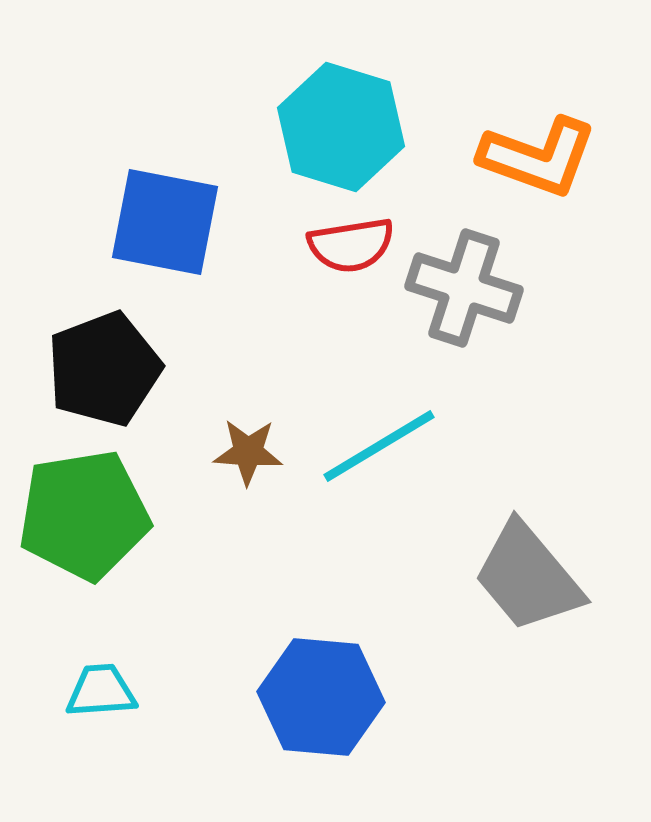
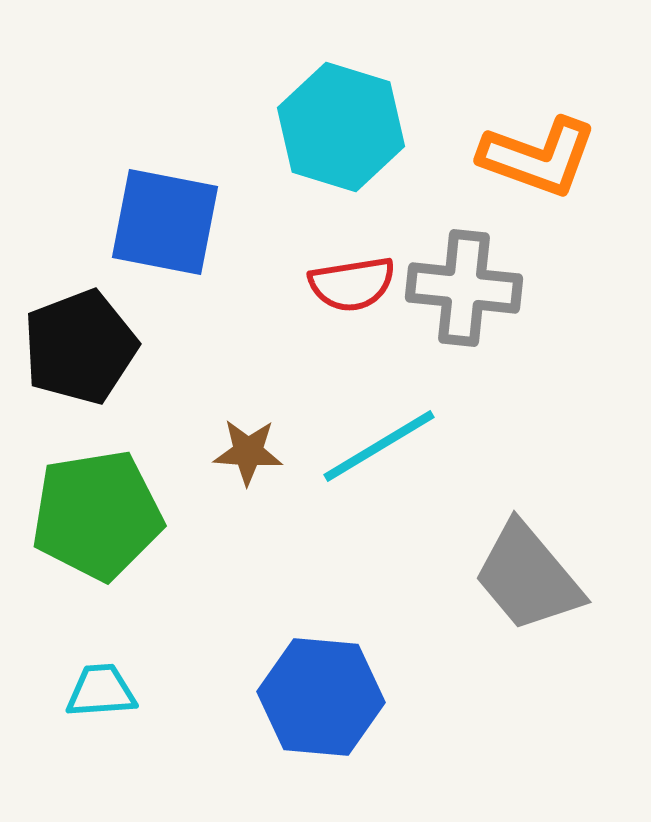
red semicircle: moved 1 px right, 39 px down
gray cross: rotated 12 degrees counterclockwise
black pentagon: moved 24 px left, 22 px up
green pentagon: moved 13 px right
